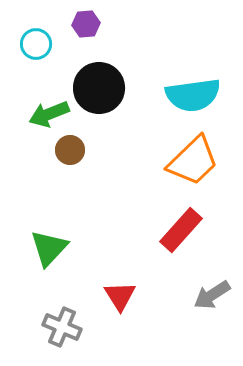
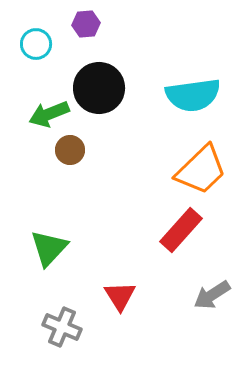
orange trapezoid: moved 8 px right, 9 px down
